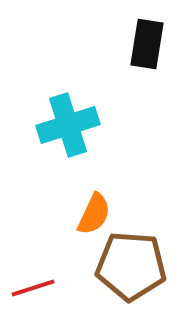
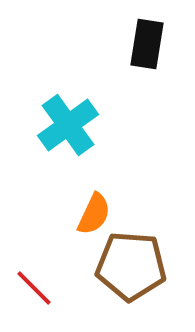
cyan cross: rotated 18 degrees counterclockwise
red line: moved 1 px right; rotated 63 degrees clockwise
